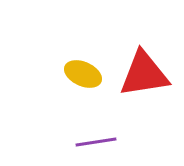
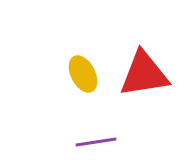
yellow ellipse: rotated 39 degrees clockwise
